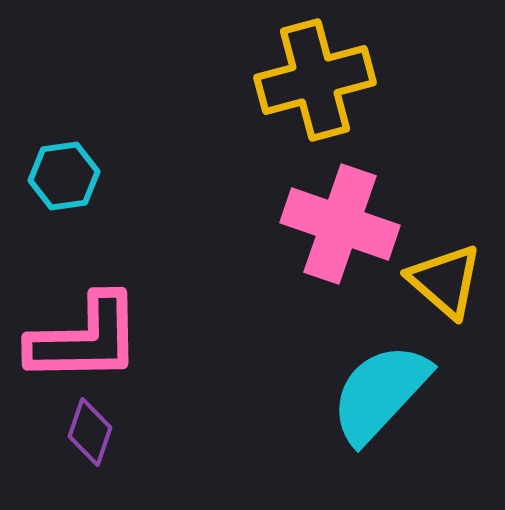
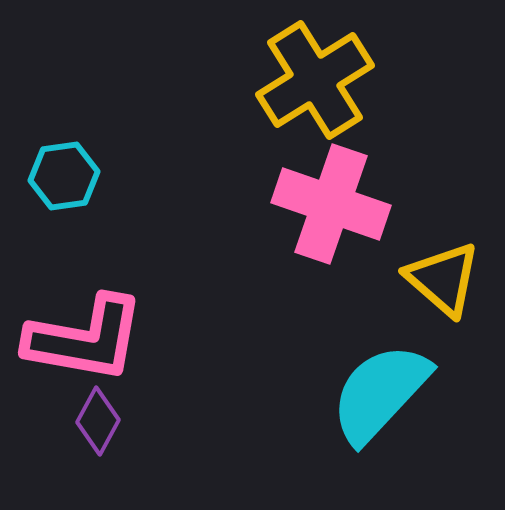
yellow cross: rotated 17 degrees counterclockwise
pink cross: moved 9 px left, 20 px up
yellow triangle: moved 2 px left, 2 px up
pink L-shape: rotated 11 degrees clockwise
purple diamond: moved 8 px right, 11 px up; rotated 10 degrees clockwise
